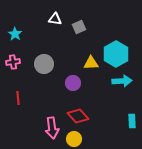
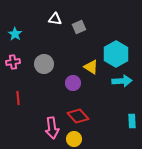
yellow triangle: moved 4 px down; rotated 35 degrees clockwise
